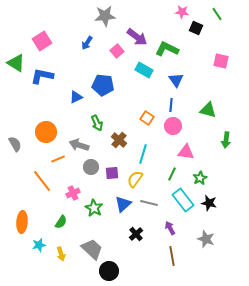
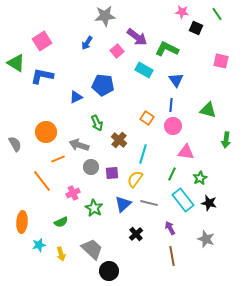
green semicircle at (61, 222): rotated 32 degrees clockwise
